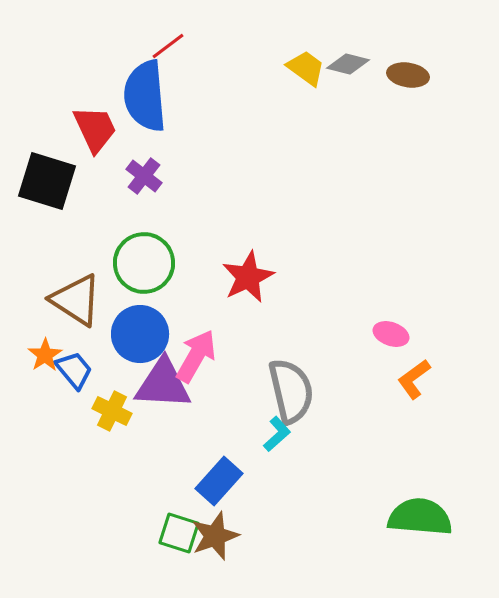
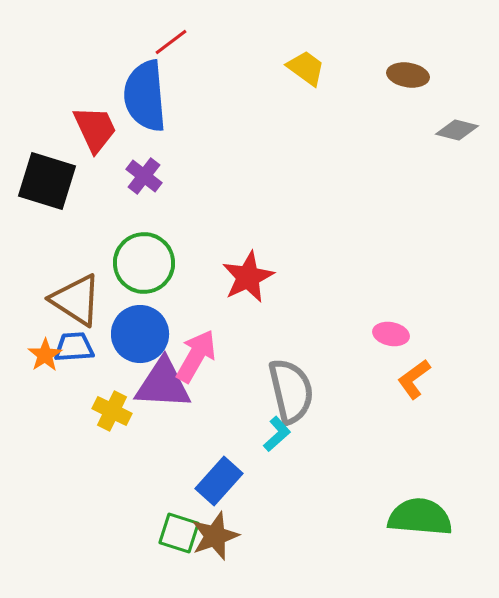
red line: moved 3 px right, 4 px up
gray diamond: moved 109 px right, 66 px down
pink ellipse: rotated 8 degrees counterclockwise
blue trapezoid: moved 23 px up; rotated 54 degrees counterclockwise
